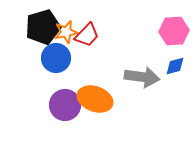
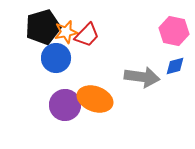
pink hexagon: rotated 16 degrees clockwise
